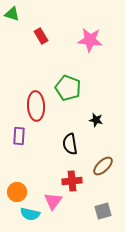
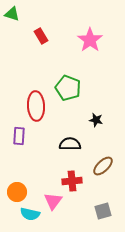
pink star: rotated 30 degrees clockwise
black semicircle: rotated 100 degrees clockwise
